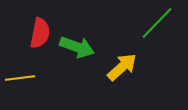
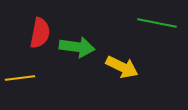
green line: rotated 57 degrees clockwise
green arrow: rotated 12 degrees counterclockwise
yellow arrow: rotated 68 degrees clockwise
